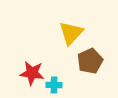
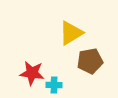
yellow triangle: rotated 16 degrees clockwise
brown pentagon: rotated 15 degrees clockwise
